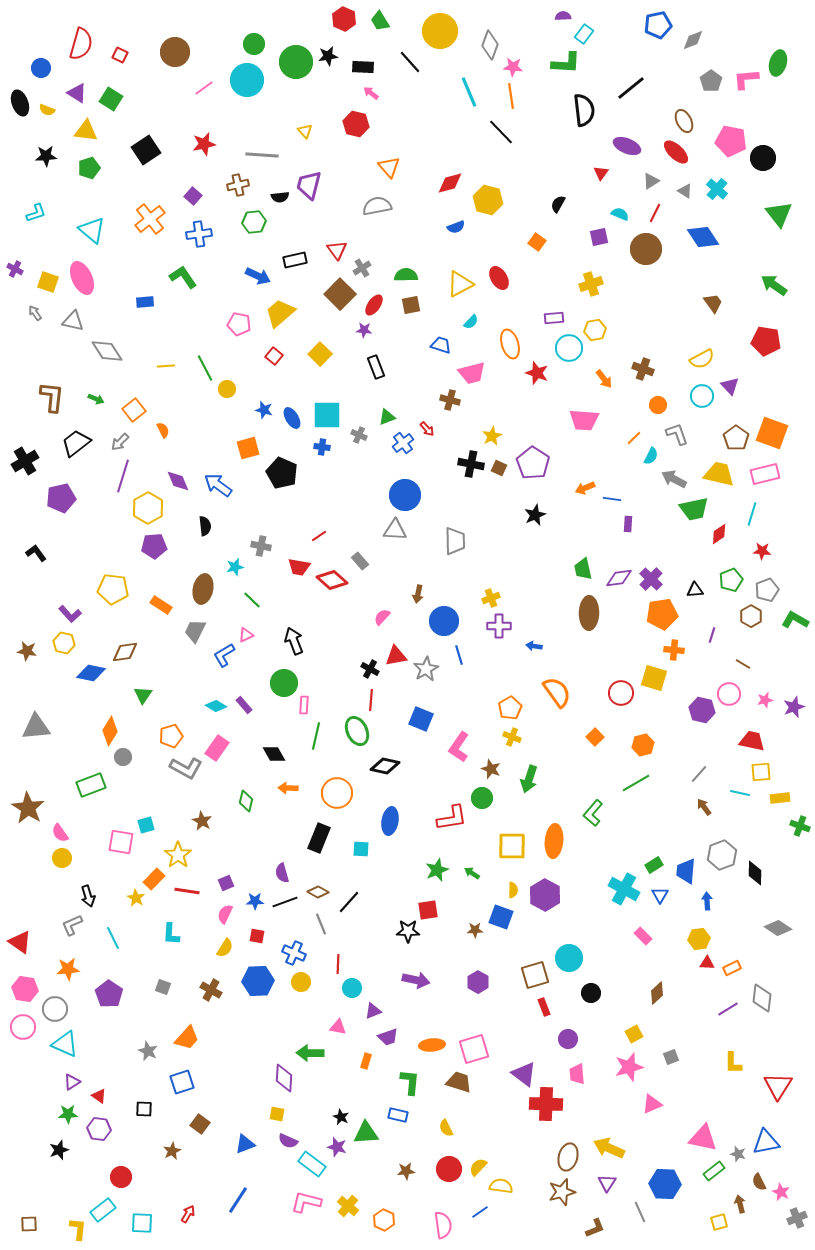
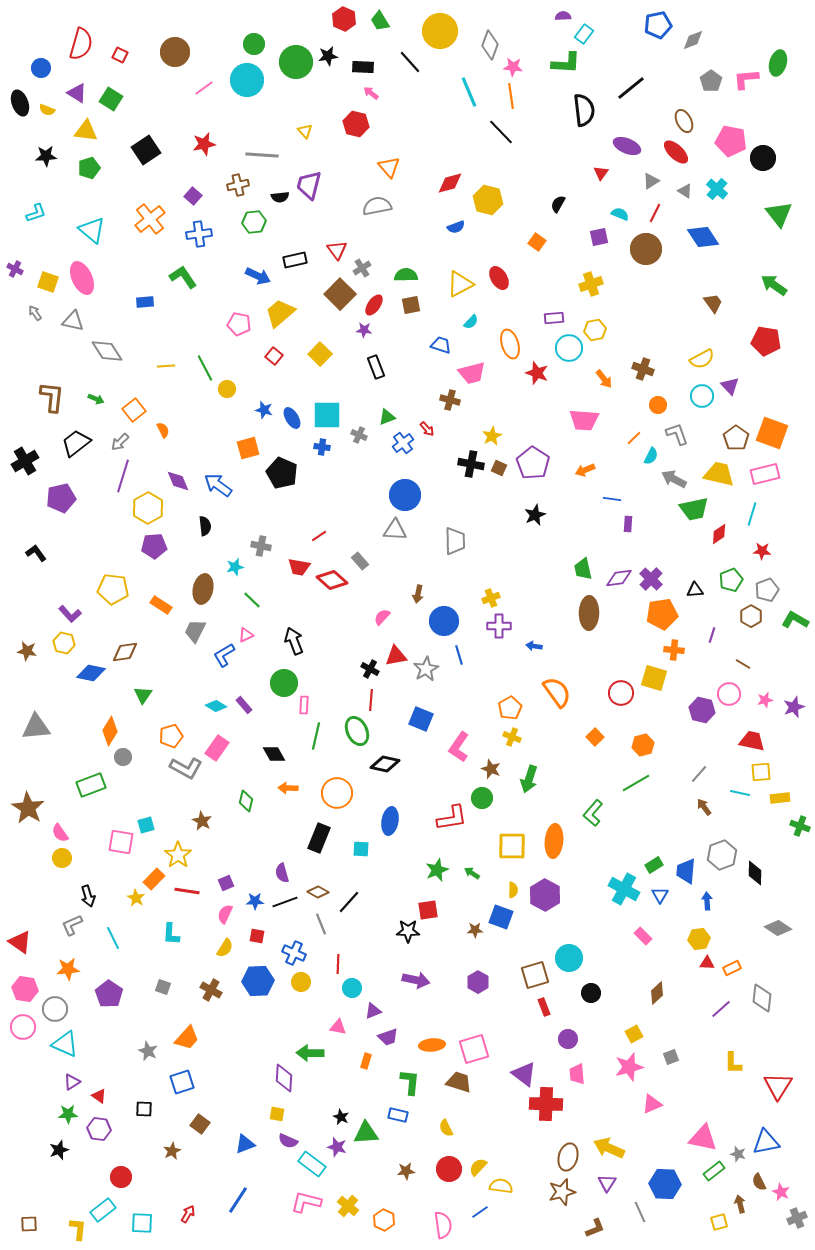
orange arrow at (585, 488): moved 18 px up
black diamond at (385, 766): moved 2 px up
purple line at (728, 1009): moved 7 px left; rotated 10 degrees counterclockwise
